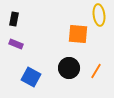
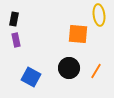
purple rectangle: moved 4 px up; rotated 56 degrees clockwise
